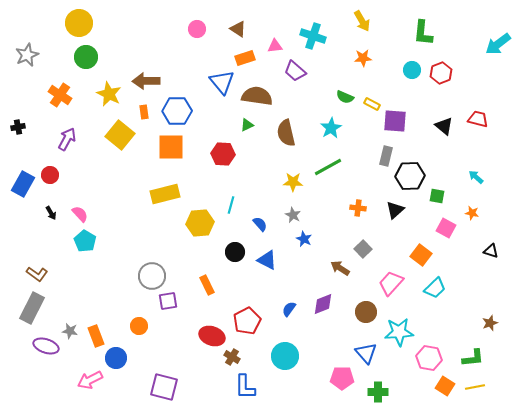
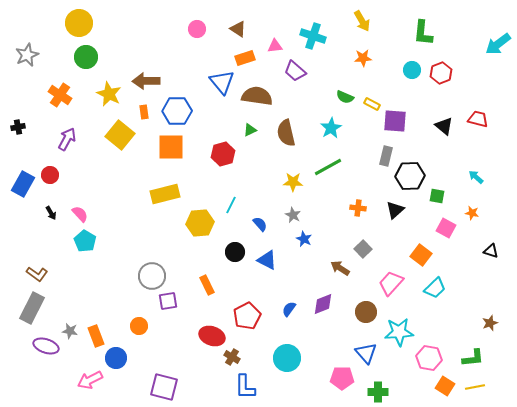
green triangle at (247, 125): moved 3 px right, 5 px down
red hexagon at (223, 154): rotated 20 degrees counterclockwise
cyan line at (231, 205): rotated 12 degrees clockwise
red pentagon at (247, 321): moved 5 px up
cyan circle at (285, 356): moved 2 px right, 2 px down
